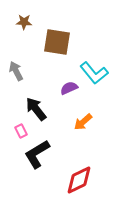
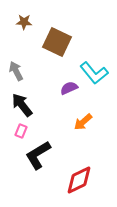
brown square: rotated 16 degrees clockwise
black arrow: moved 14 px left, 4 px up
pink rectangle: rotated 48 degrees clockwise
black L-shape: moved 1 px right, 1 px down
